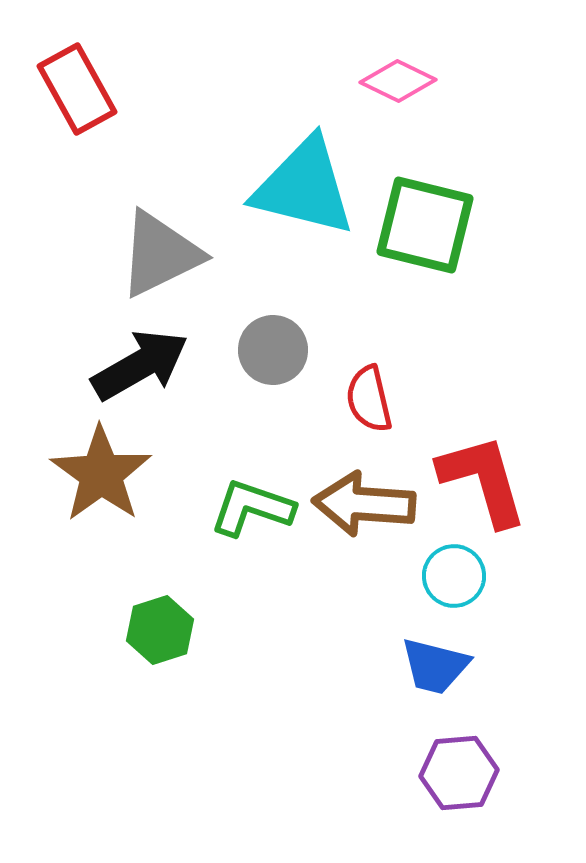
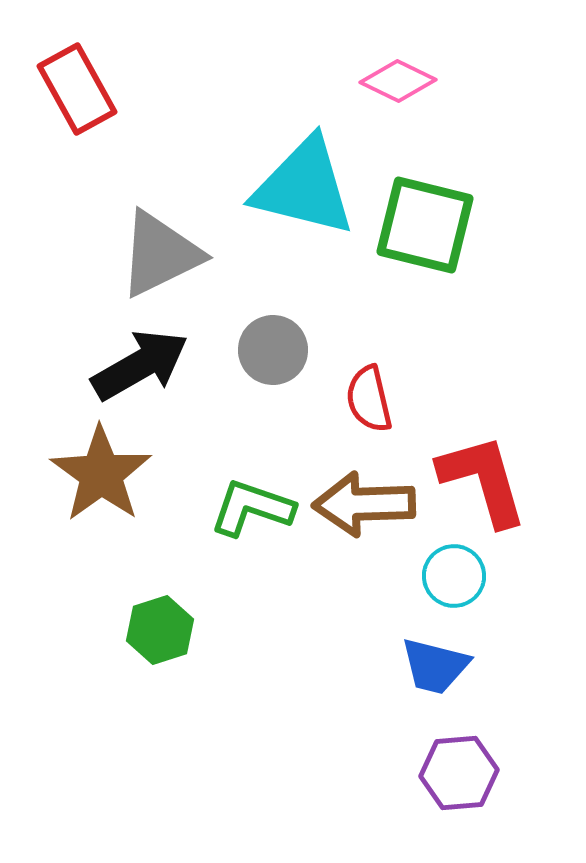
brown arrow: rotated 6 degrees counterclockwise
